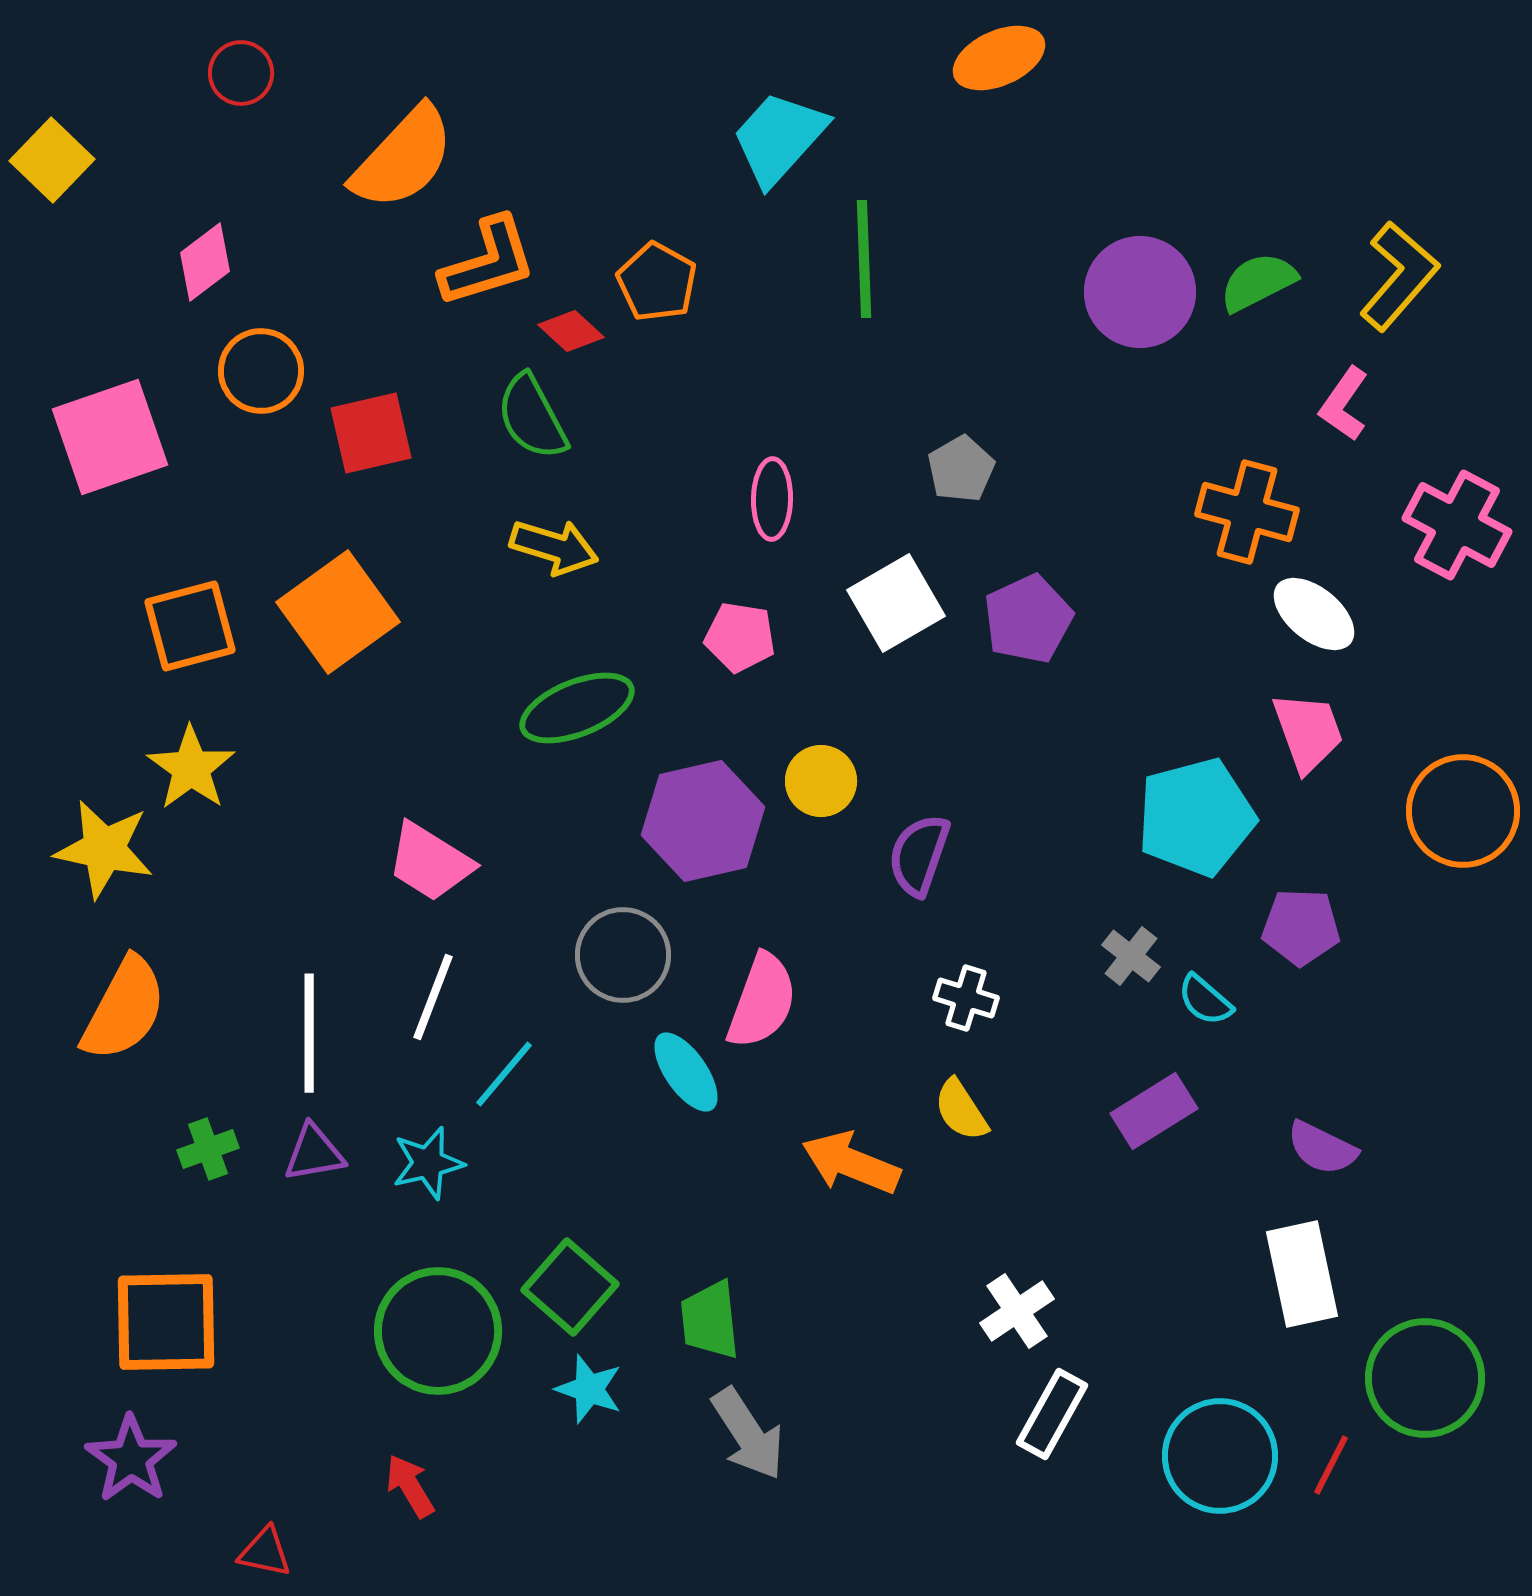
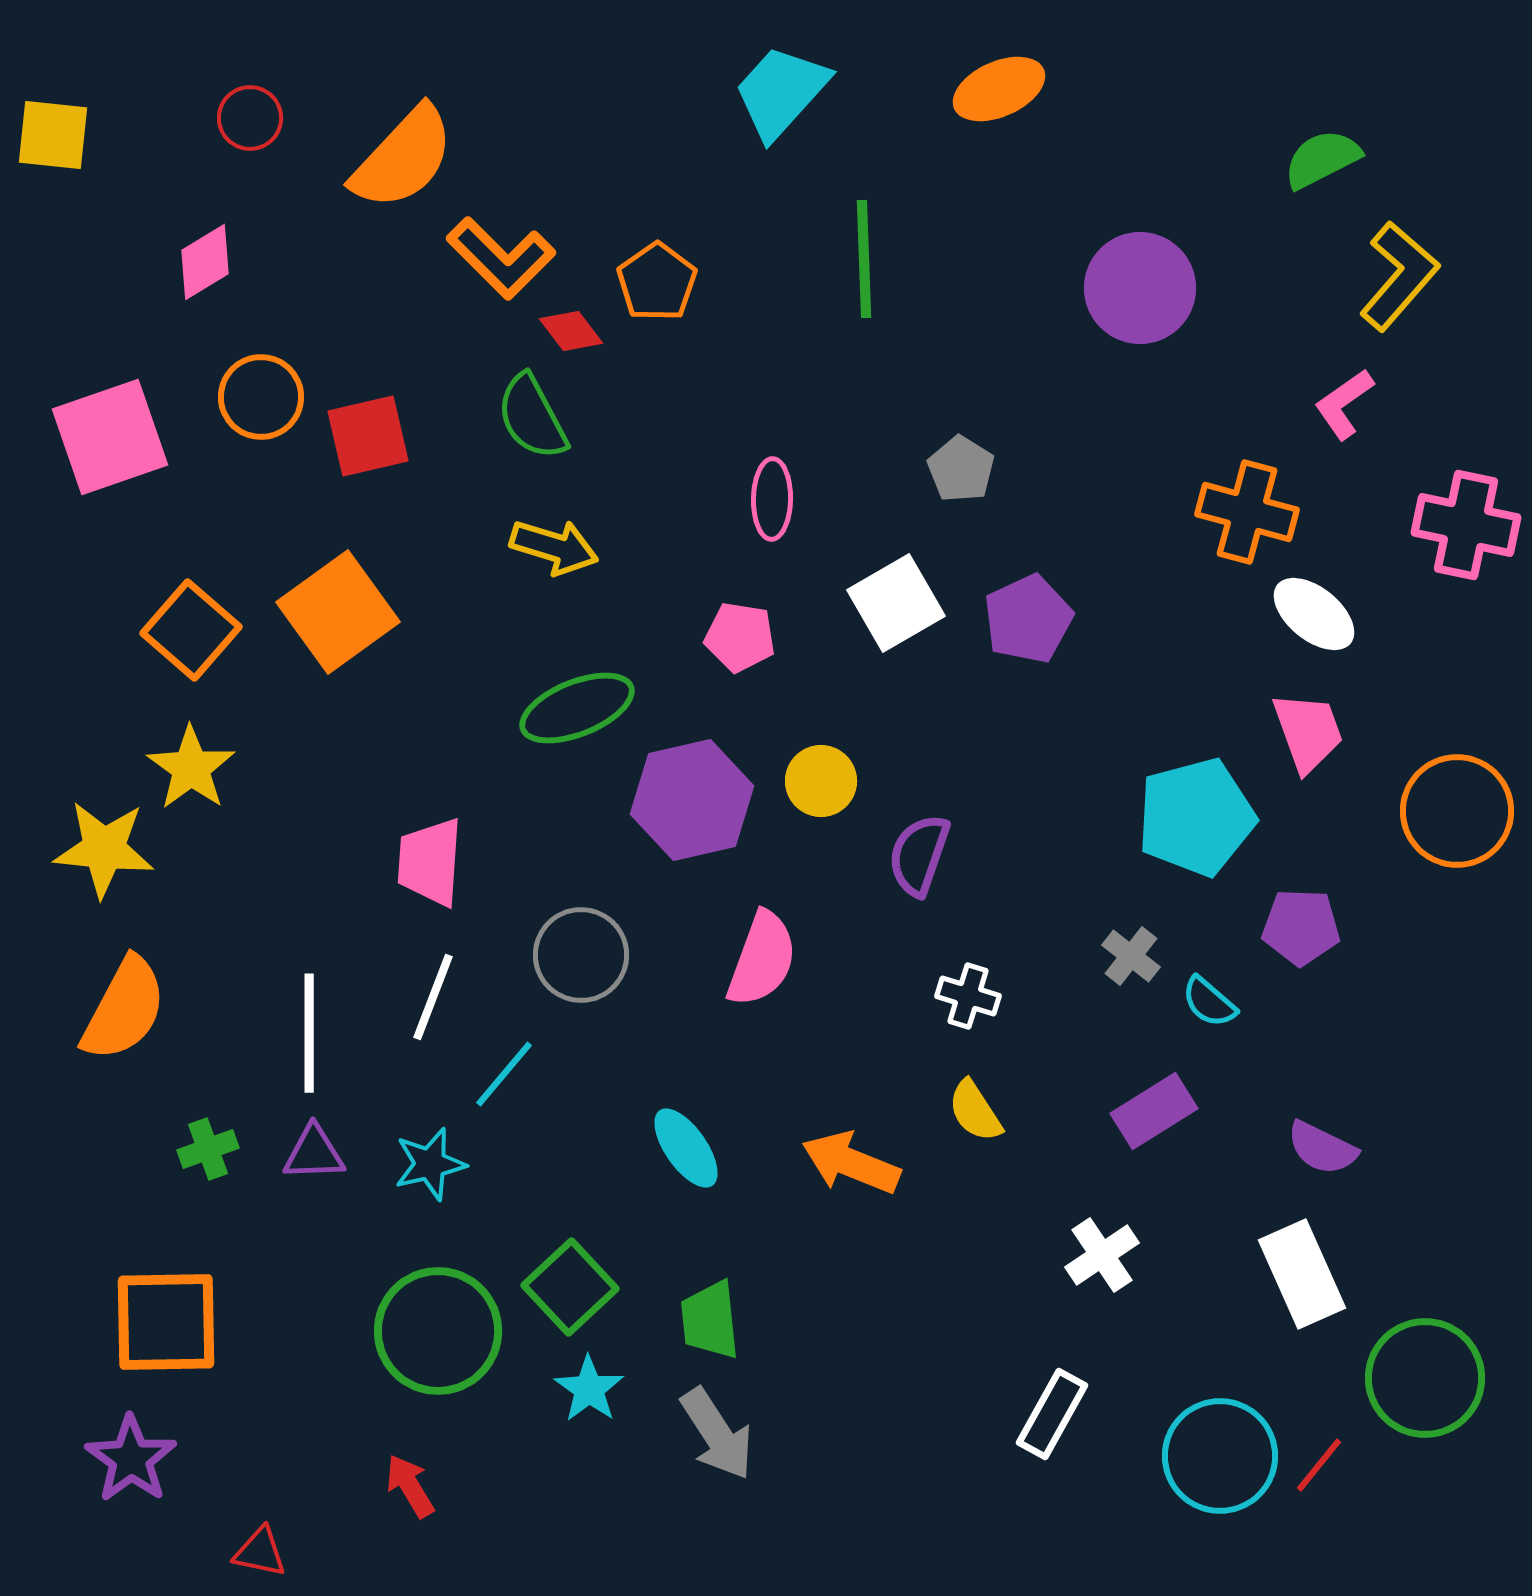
orange ellipse at (999, 58): moved 31 px down
red circle at (241, 73): moved 9 px right, 45 px down
cyan trapezoid at (779, 138): moved 2 px right, 46 px up
yellow square at (52, 160): moved 1 px right, 25 px up; rotated 38 degrees counterclockwise
pink diamond at (205, 262): rotated 6 degrees clockwise
orange L-shape at (488, 262): moved 13 px right, 4 px up; rotated 62 degrees clockwise
orange pentagon at (657, 282): rotated 8 degrees clockwise
green semicircle at (1258, 282): moved 64 px right, 123 px up
purple circle at (1140, 292): moved 4 px up
red diamond at (571, 331): rotated 10 degrees clockwise
orange circle at (261, 371): moved 26 px down
pink L-shape at (1344, 404): rotated 20 degrees clockwise
red square at (371, 433): moved 3 px left, 3 px down
gray pentagon at (961, 469): rotated 10 degrees counterclockwise
pink cross at (1457, 525): moved 9 px right; rotated 16 degrees counterclockwise
orange square at (190, 626): moved 1 px right, 4 px down; rotated 34 degrees counterclockwise
orange circle at (1463, 811): moved 6 px left
purple hexagon at (703, 821): moved 11 px left, 21 px up
yellow star at (104, 849): rotated 6 degrees counterclockwise
pink trapezoid at (430, 862): rotated 62 degrees clockwise
gray circle at (623, 955): moved 42 px left
white cross at (966, 998): moved 2 px right, 2 px up
cyan semicircle at (1205, 1000): moved 4 px right, 2 px down
pink semicircle at (762, 1001): moved 42 px up
cyan ellipse at (686, 1072): moved 76 px down
yellow semicircle at (961, 1110): moved 14 px right, 1 px down
purple triangle at (314, 1153): rotated 8 degrees clockwise
cyan star at (428, 1163): moved 2 px right, 1 px down
white rectangle at (1302, 1274): rotated 12 degrees counterclockwise
green square at (570, 1287): rotated 6 degrees clockwise
white cross at (1017, 1311): moved 85 px right, 56 px up
cyan star at (589, 1389): rotated 16 degrees clockwise
gray arrow at (748, 1434): moved 31 px left
red line at (1331, 1465): moved 12 px left; rotated 12 degrees clockwise
red triangle at (265, 1552): moved 5 px left
